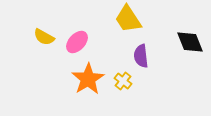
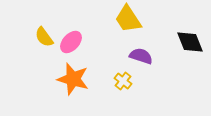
yellow semicircle: rotated 25 degrees clockwise
pink ellipse: moved 6 px left
purple semicircle: rotated 115 degrees clockwise
orange star: moved 15 px left; rotated 24 degrees counterclockwise
